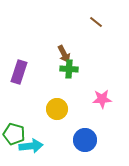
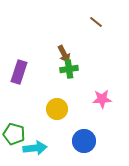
green cross: rotated 12 degrees counterclockwise
blue circle: moved 1 px left, 1 px down
cyan arrow: moved 4 px right, 2 px down
